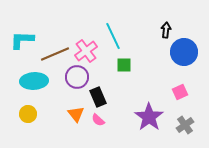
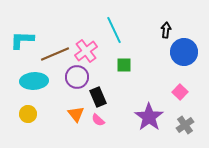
cyan line: moved 1 px right, 6 px up
pink square: rotated 21 degrees counterclockwise
